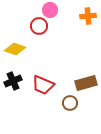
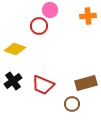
black cross: rotated 12 degrees counterclockwise
brown circle: moved 2 px right, 1 px down
